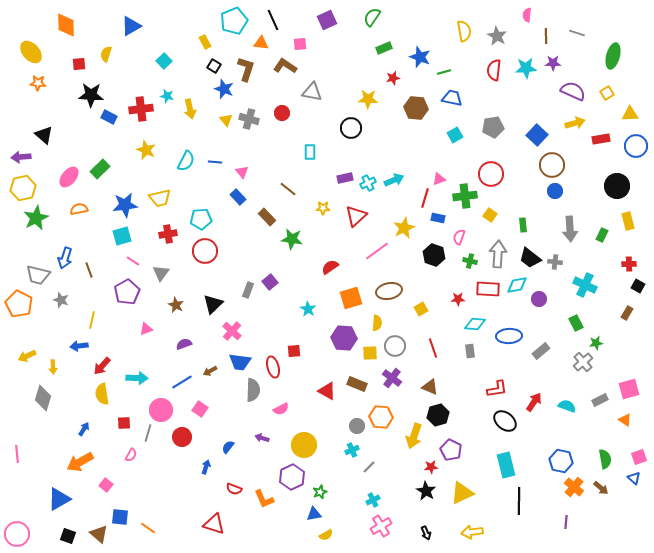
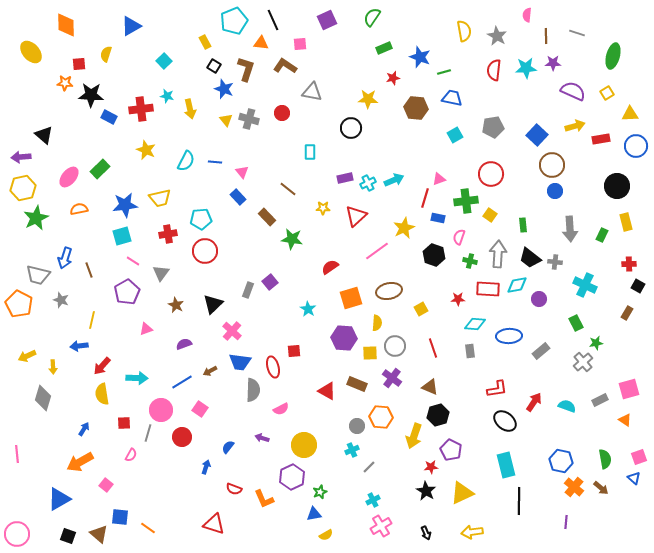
orange star at (38, 83): moved 27 px right
yellow arrow at (575, 123): moved 3 px down
green cross at (465, 196): moved 1 px right, 5 px down
yellow rectangle at (628, 221): moved 2 px left, 1 px down
